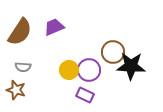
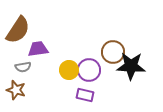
purple trapezoid: moved 16 px left, 22 px down; rotated 15 degrees clockwise
brown semicircle: moved 2 px left, 2 px up
gray semicircle: rotated 14 degrees counterclockwise
purple rectangle: rotated 12 degrees counterclockwise
